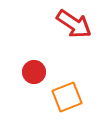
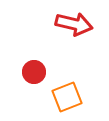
red arrow: rotated 21 degrees counterclockwise
